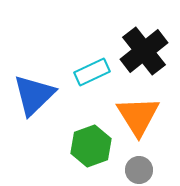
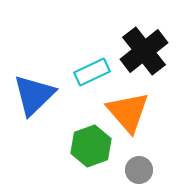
orange triangle: moved 10 px left, 4 px up; rotated 9 degrees counterclockwise
